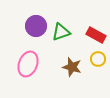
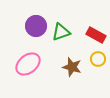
pink ellipse: rotated 30 degrees clockwise
